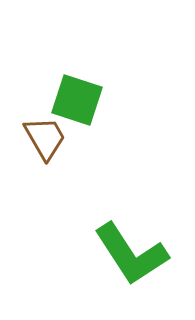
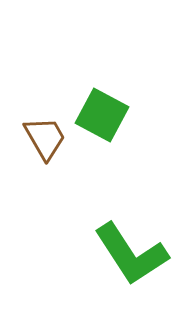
green square: moved 25 px right, 15 px down; rotated 10 degrees clockwise
